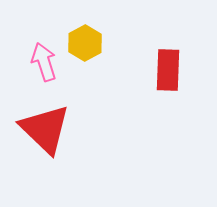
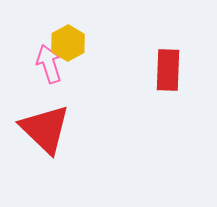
yellow hexagon: moved 17 px left
pink arrow: moved 5 px right, 2 px down
